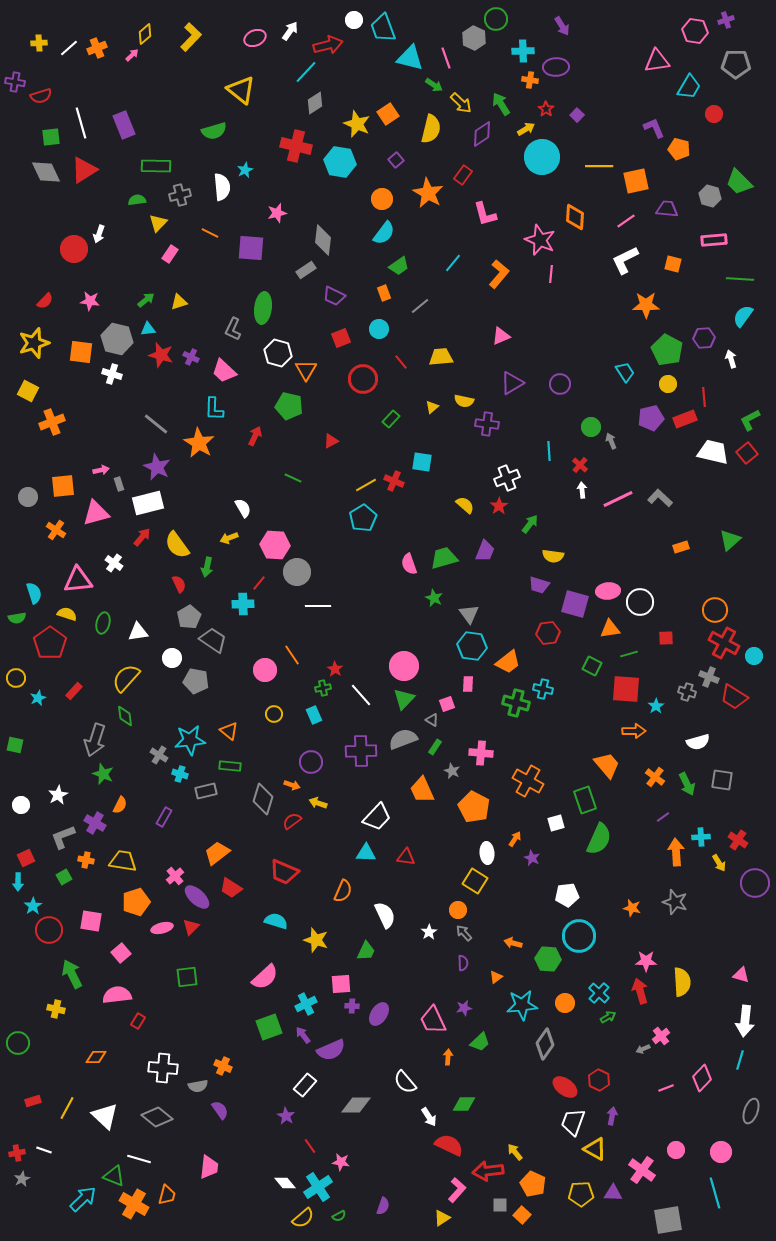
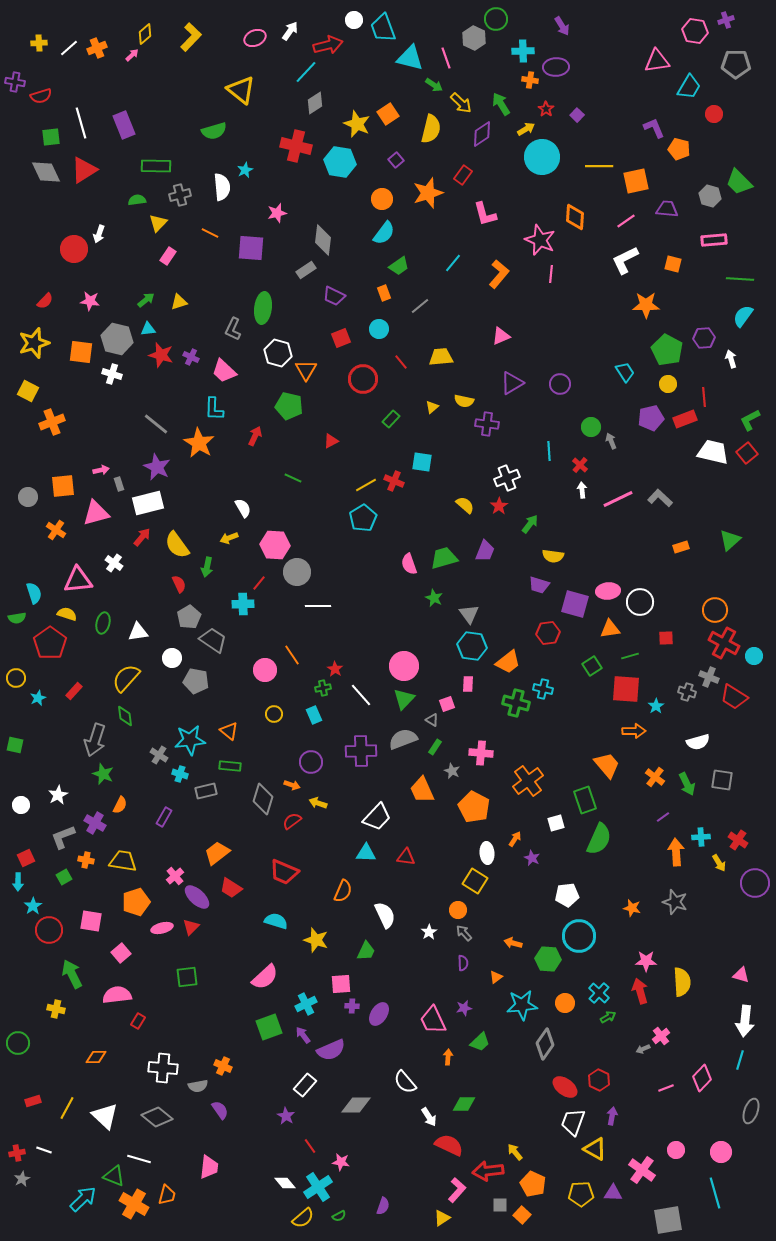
orange star at (428, 193): rotated 24 degrees clockwise
pink rectangle at (170, 254): moved 2 px left, 2 px down
green line at (629, 654): moved 1 px right, 2 px down
green square at (592, 666): rotated 30 degrees clockwise
orange cross at (528, 781): rotated 24 degrees clockwise
